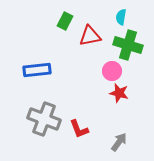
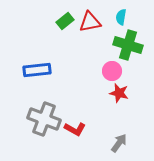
green rectangle: rotated 24 degrees clockwise
red triangle: moved 14 px up
red L-shape: moved 4 px left; rotated 40 degrees counterclockwise
gray arrow: moved 1 px down
